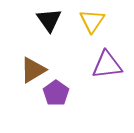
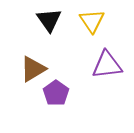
yellow triangle: rotated 8 degrees counterclockwise
brown triangle: moved 1 px up
